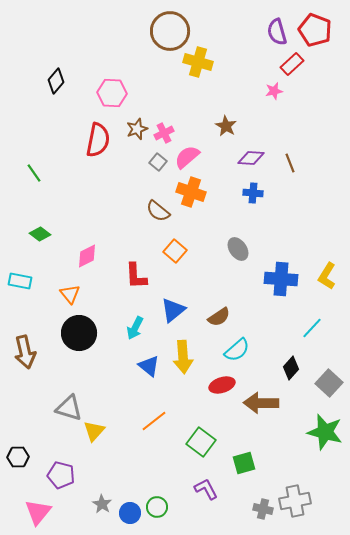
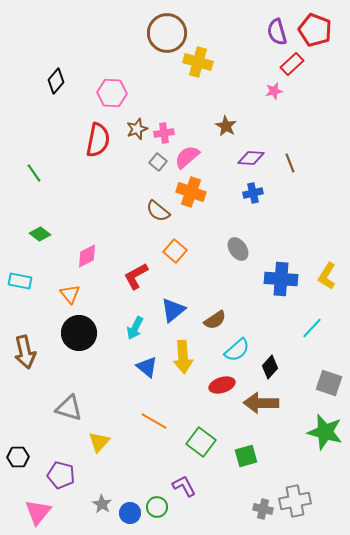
brown circle at (170, 31): moved 3 px left, 2 px down
pink cross at (164, 133): rotated 18 degrees clockwise
blue cross at (253, 193): rotated 18 degrees counterclockwise
red L-shape at (136, 276): rotated 64 degrees clockwise
brown semicircle at (219, 317): moved 4 px left, 3 px down
blue triangle at (149, 366): moved 2 px left, 1 px down
black diamond at (291, 368): moved 21 px left, 1 px up
gray square at (329, 383): rotated 24 degrees counterclockwise
orange line at (154, 421): rotated 68 degrees clockwise
yellow triangle at (94, 431): moved 5 px right, 11 px down
green square at (244, 463): moved 2 px right, 7 px up
purple L-shape at (206, 489): moved 22 px left, 3 px up
